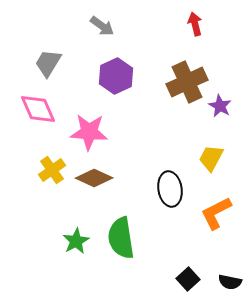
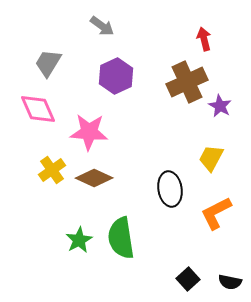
red arrow: moved 9 px right, 15 px down
green star: moved 3 px right, 1 px up
